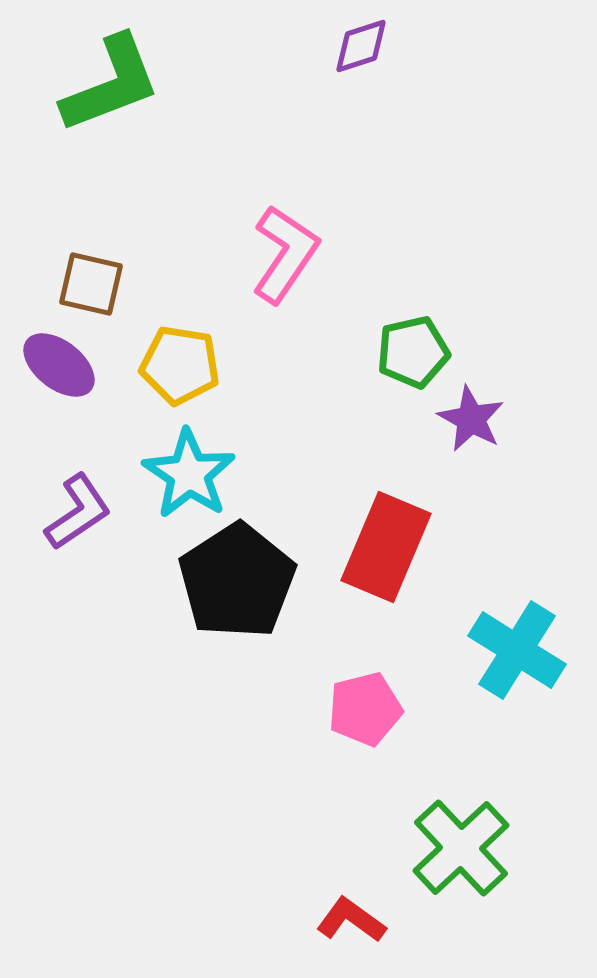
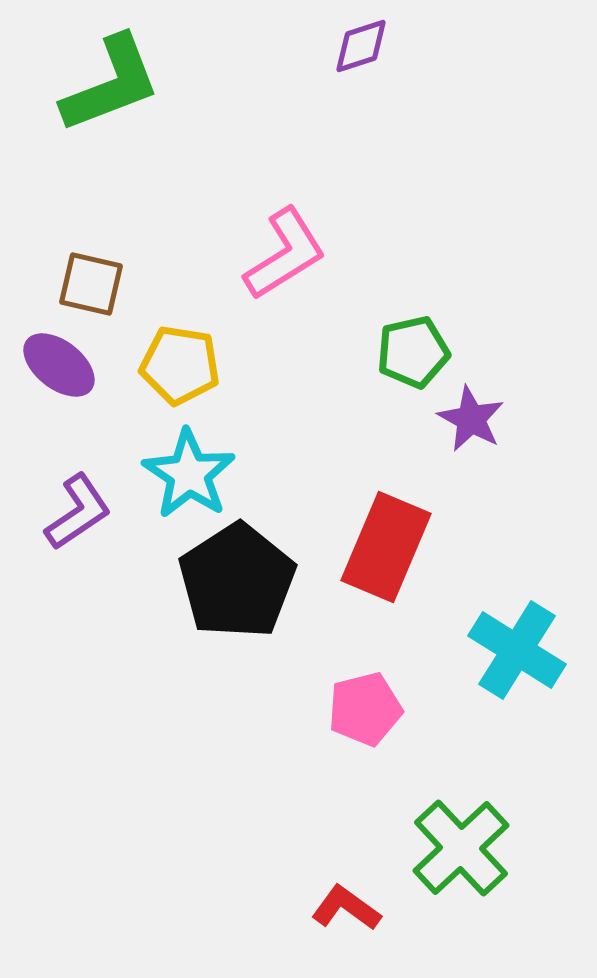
pink L-shape: rotated 24 degrees clockwise
red L-shape: moved 5 px left, 12 px up
